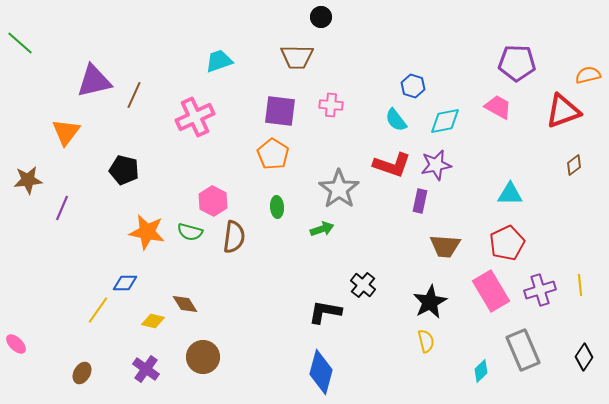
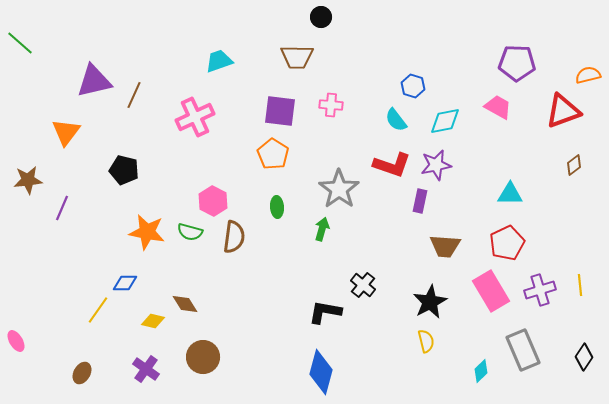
green arrow at (322, 229): rotated 55 degrees counterclockwise
pink ellipse at (16, 344): moved 3 px up; rotated 15 degrees clockwise
